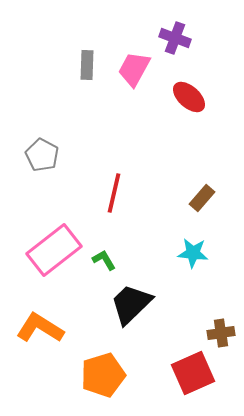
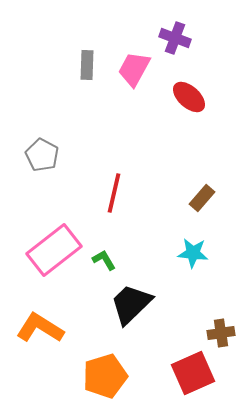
orange pentagon: moved 2 px right, 1 px down
